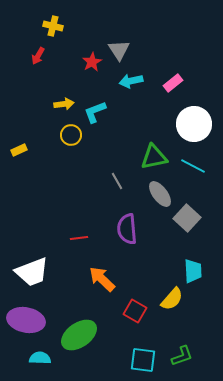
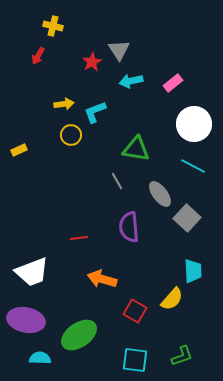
green triangle: moved 18 px left, 8 px up; rotated 20 degrees clockwise
purple semicircle: moved 2 px right, 2 px up
orange arrow: rotated 28 degrees counterclockwise
cyan square: moved 8 px left
